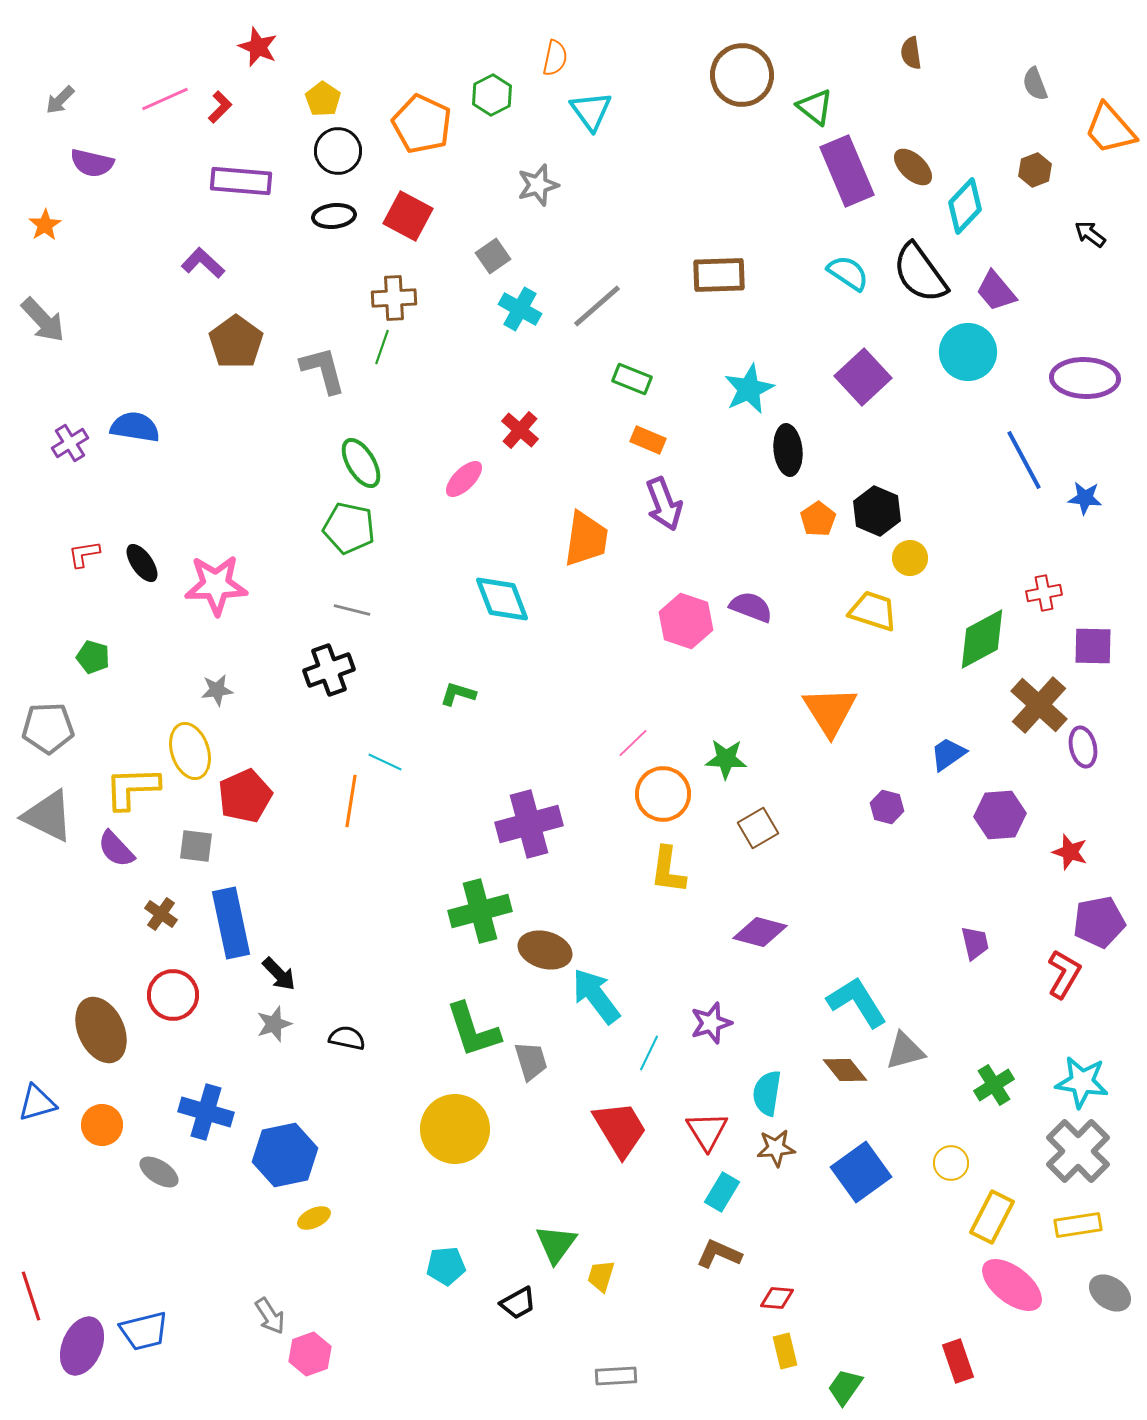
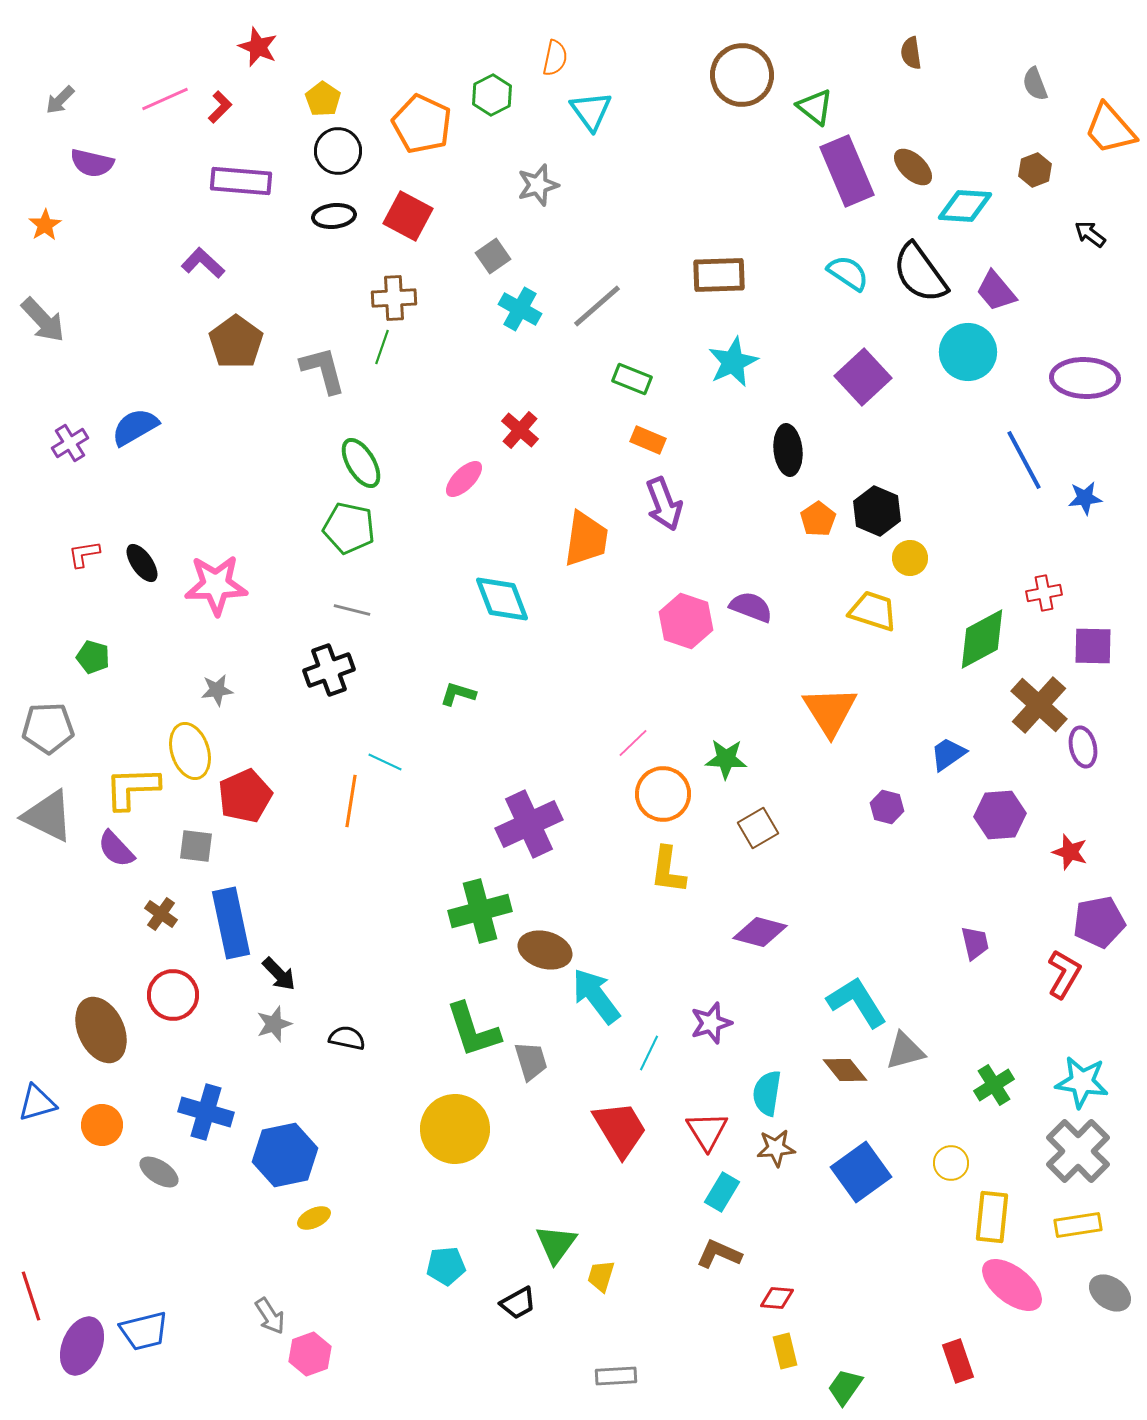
cyan diamond at (965, 206): rotated 50 degrees clockwise
cyan star at (749, 389): moved 16 px left, 27 px up
blue semicircle at (135, 427): rotated 39 degrees counterclockwise
blue star at (1085, 498): rotated 12 degrees counterclockwise
purple cross at (529, 824): rotated 10 degrees counterclockwise
yellow rectangle at (992, 1217): rotated 21 degrees counterclockwise
